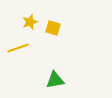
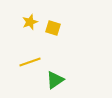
yellow line: moved 12 px right, 14 px down
green triangle: rotated 24 degrees counterclockwise
